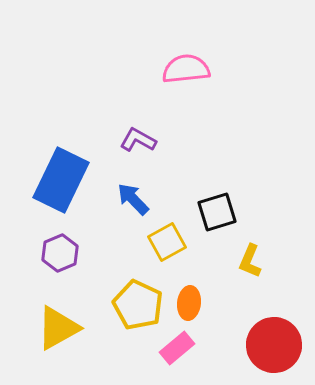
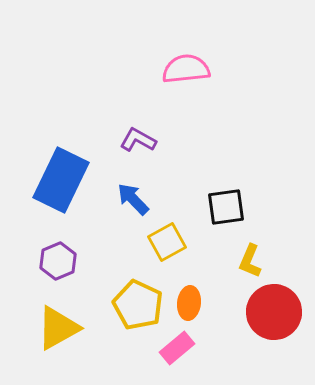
black square: moved 9 px right, 5 px up; rotated 9 degrees clockwise
purple hexagon: moved 2 px left, 8 px down
red circle: moved 33 px up
